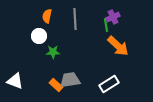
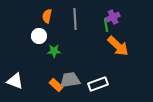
green star: moved 1 px right, 1 px up
white rectangle: moved 11 px left; rotated 12 degrees clockwise
